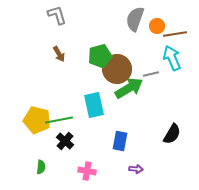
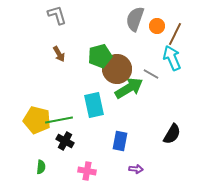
brown line: rotated 55 degrees counterclockwise
gray line: rotated 42 degrees clockwise
black cross: rotated 12 degrees counterclockwise
